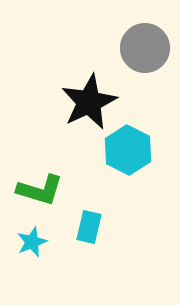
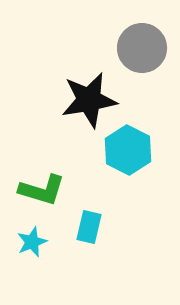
gray circle: moved 3 px left
black star: moved 2 px up; rotated 16 degrees clockwise
green L-shape: moved 2 px right
